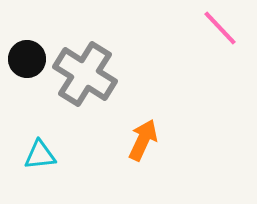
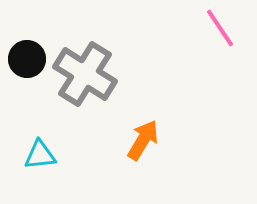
pink line: rotated 9 degrees clockwise
orange arrow: rotated 6 degrees clockwise
